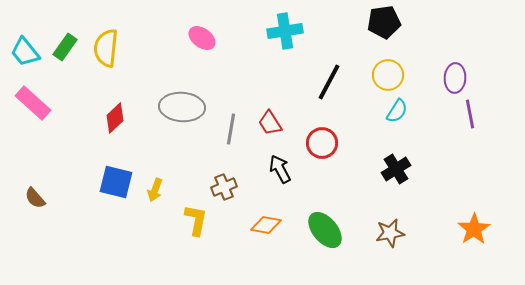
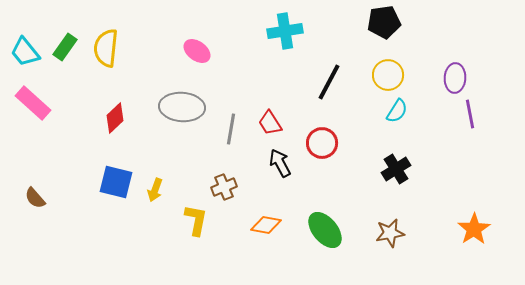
pink ellipse: moved 5 px left, 13 px down
black arrow: moved 6 px up
